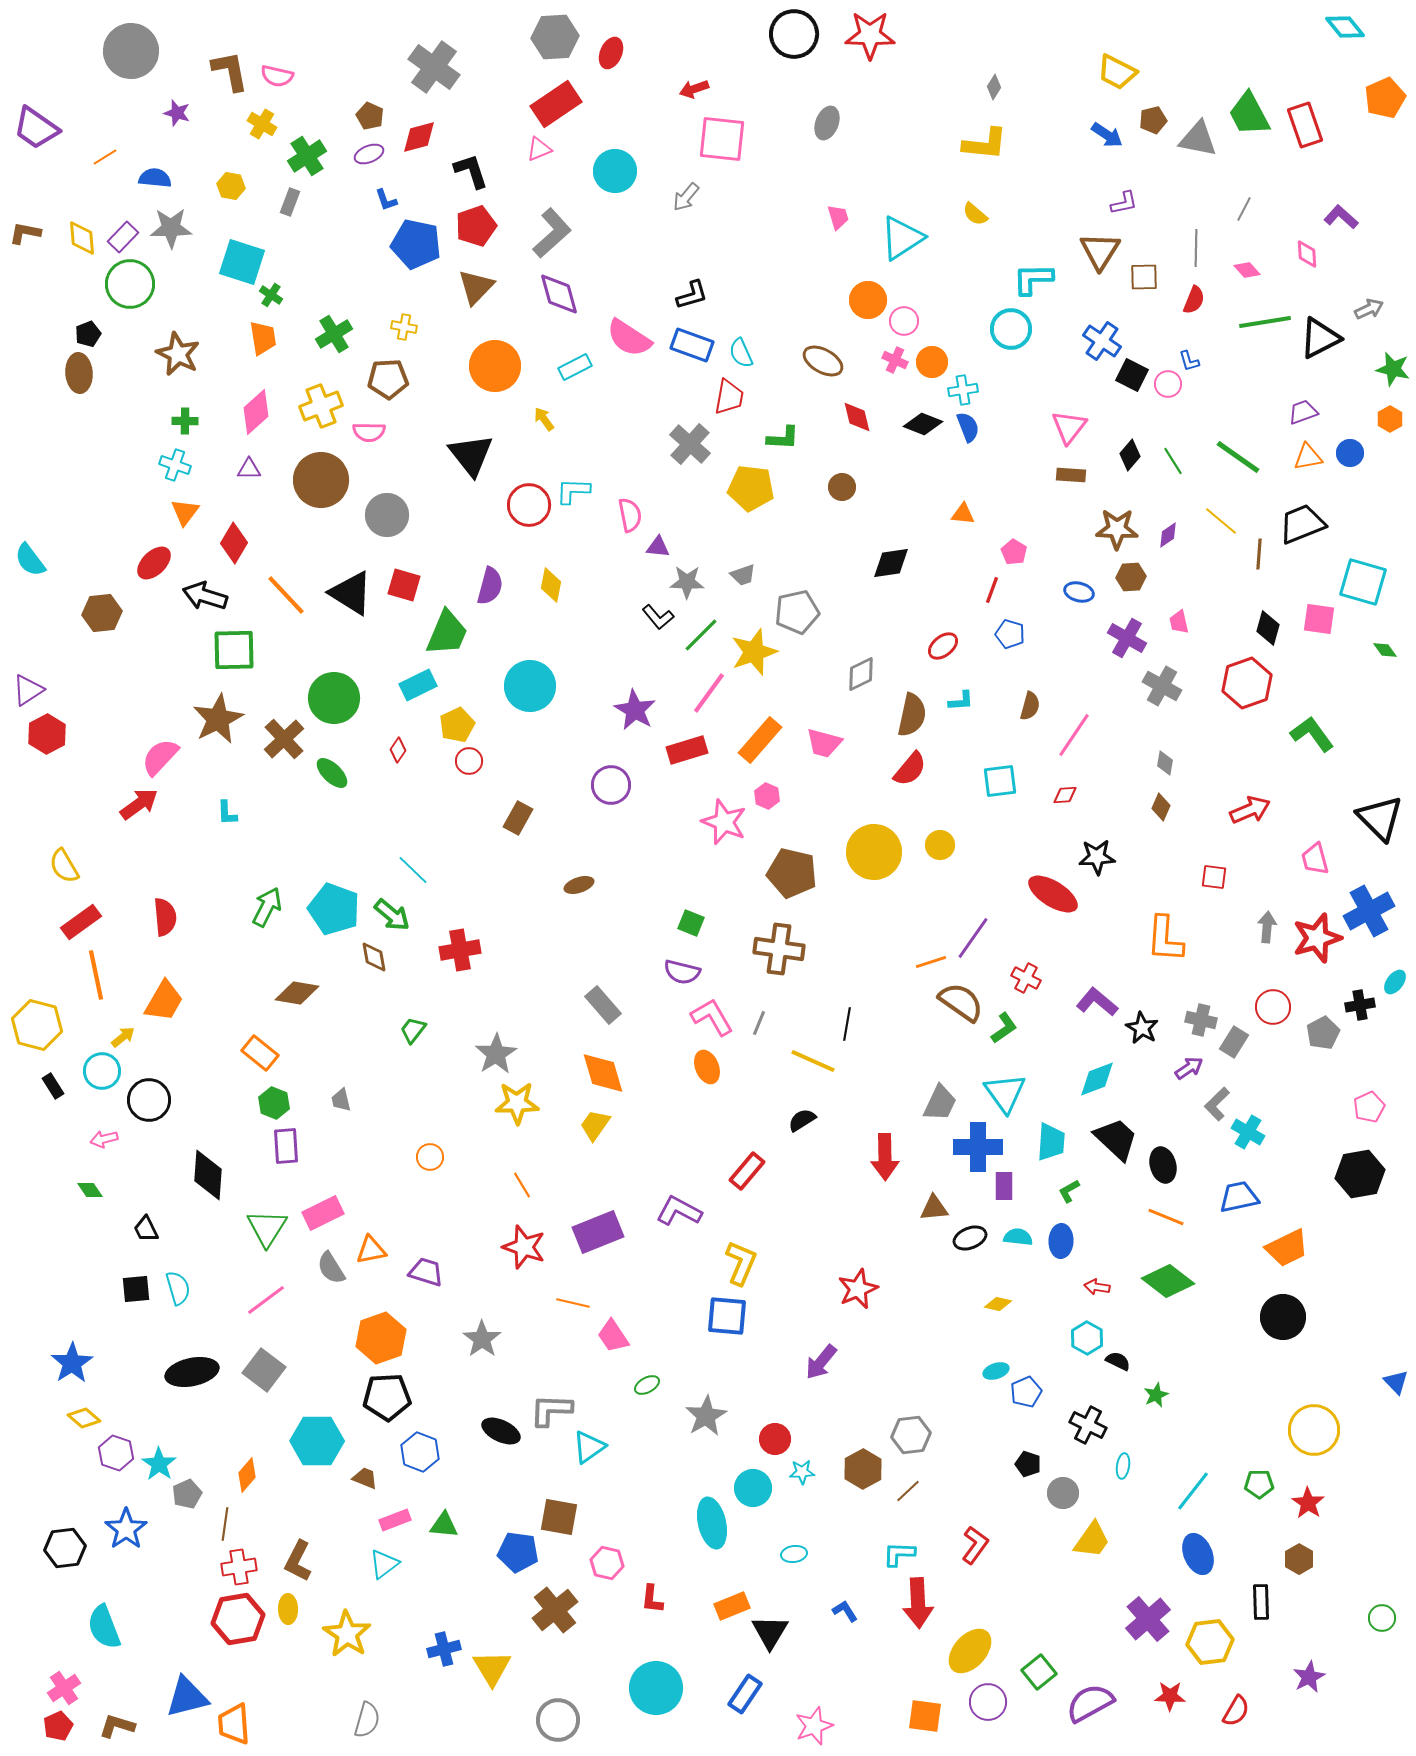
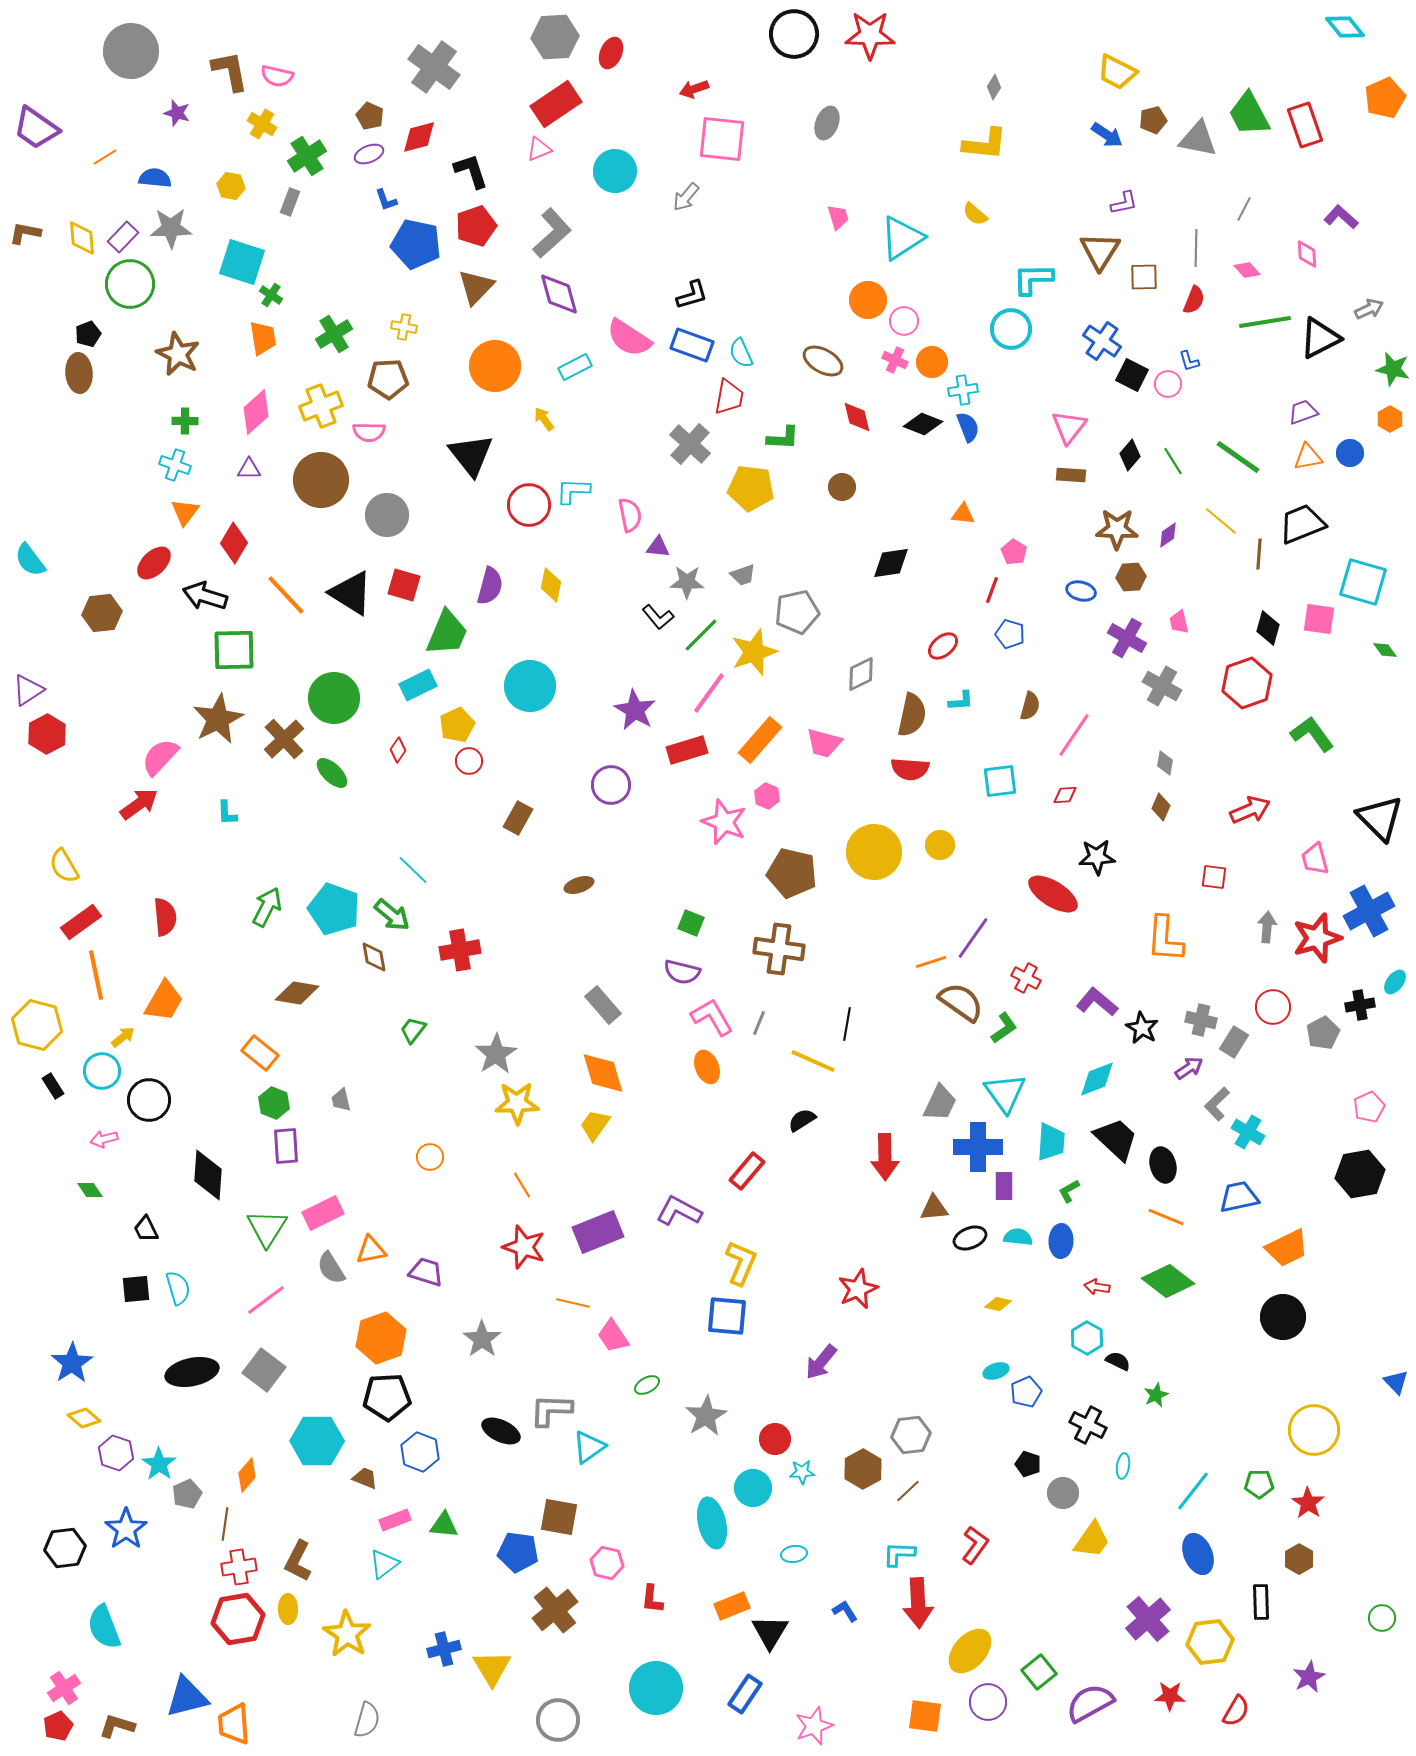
blue ellipse at (1079, 592): moved 2 px right, 1 px up
red semicircle at (910, 769): rotated 54 degrees clockwise
